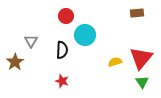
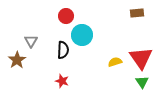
cyan circle: moved 3 px left
black semicircle: moved 1 px right
red triangle: rotated 15 degrees counterclockwise
brown star: moved 2 px right, 2 px up
